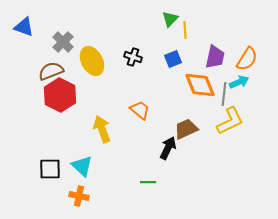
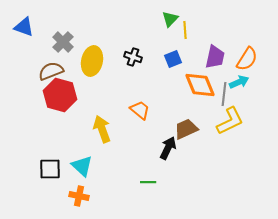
yellow ellipse: rotated 40 degrees clockwise
red hexagon: rotated 12 degrees counterclockwise
